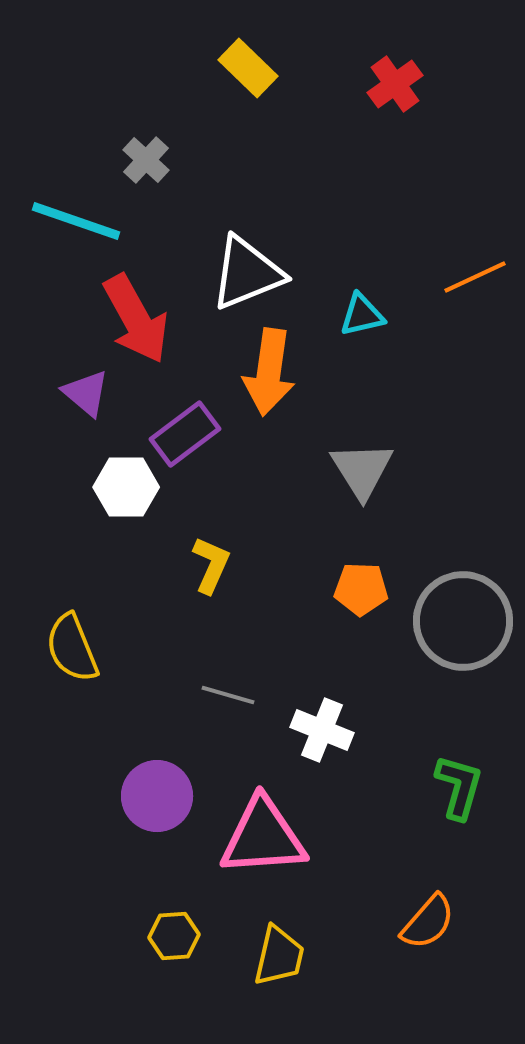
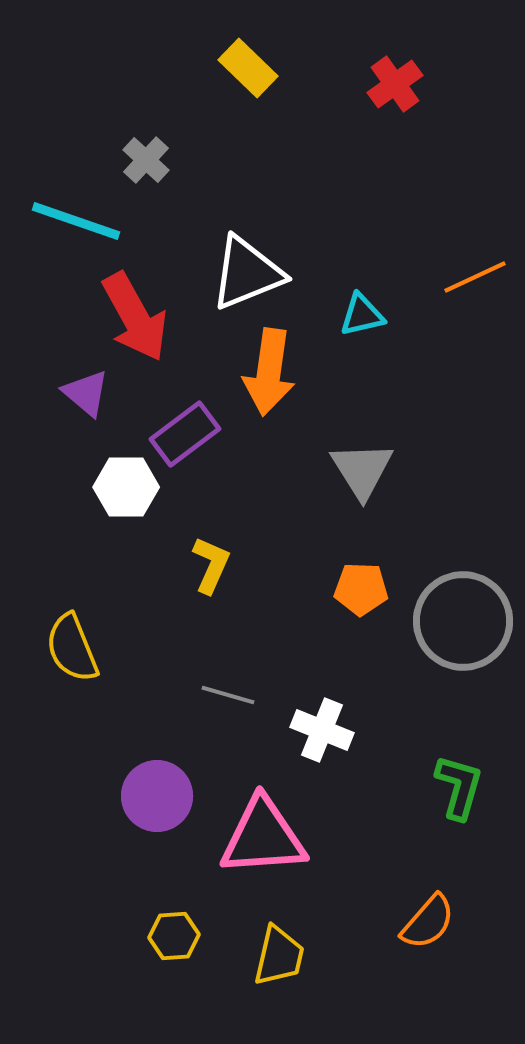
red arrow: moved 1 px left, 2 px up
